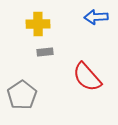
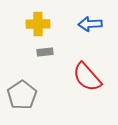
blue arrow: moved 6 px left, 7 px down
